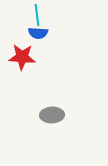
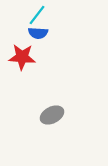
cyan line: rotated 45 degrees clockwise
gray ellipse: rotated 25 degrees counterclockwise
